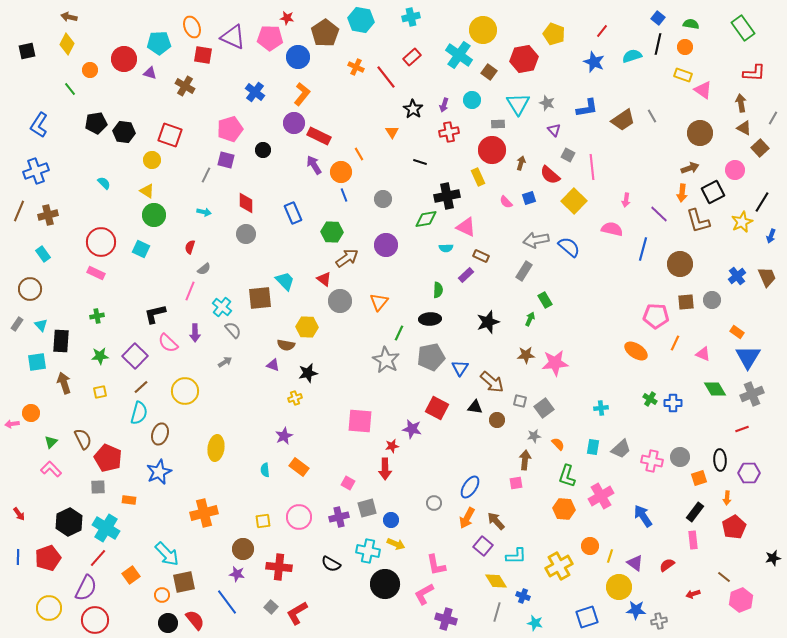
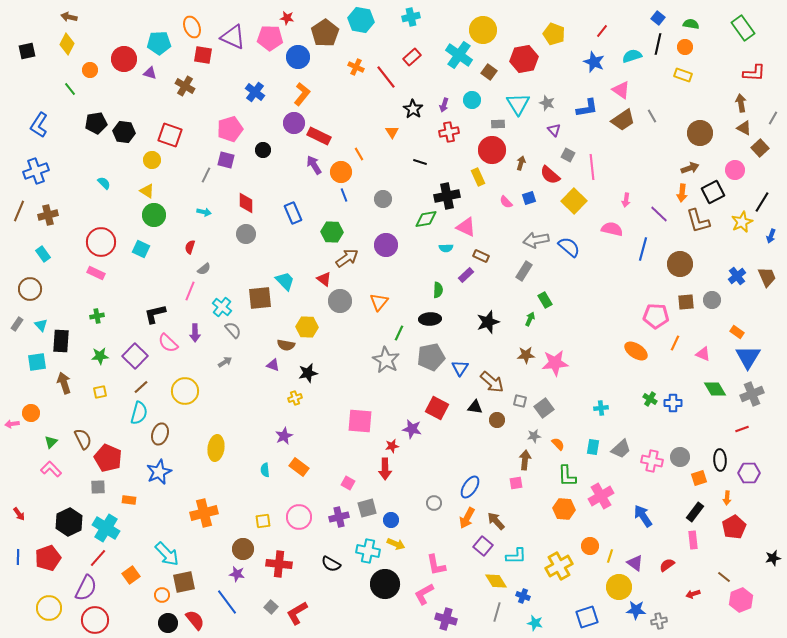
pink triangle at (703, 90): moved 82 px left
green L-shape at (567, 476): rotated 20 degrees counterclockwise
red cross at (279, 567): moved 3 px up
